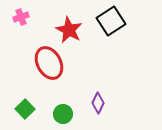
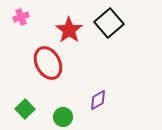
black square: moved 2 px left, 2 px down; rotated 8 degrees counterclockwise
red star: rotated 8 degrees clockwise
red ellipse: moved 1 px left
purple diamond: moved 3 px up; rotated 35 degrees clockwise
green circle: moved 3 px down
